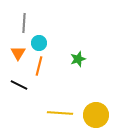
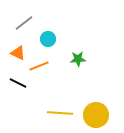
gray line: rotated 48 degrees clockwise
cyan circle: moved 9 px right, 4 px up
orange triangle: rotated 35 degrees counterclockwise
green star: rotated 14 degrees clockwise
orange line: rotated 54 degrees clockwise
black line: moved 1 px left, 2 px up
